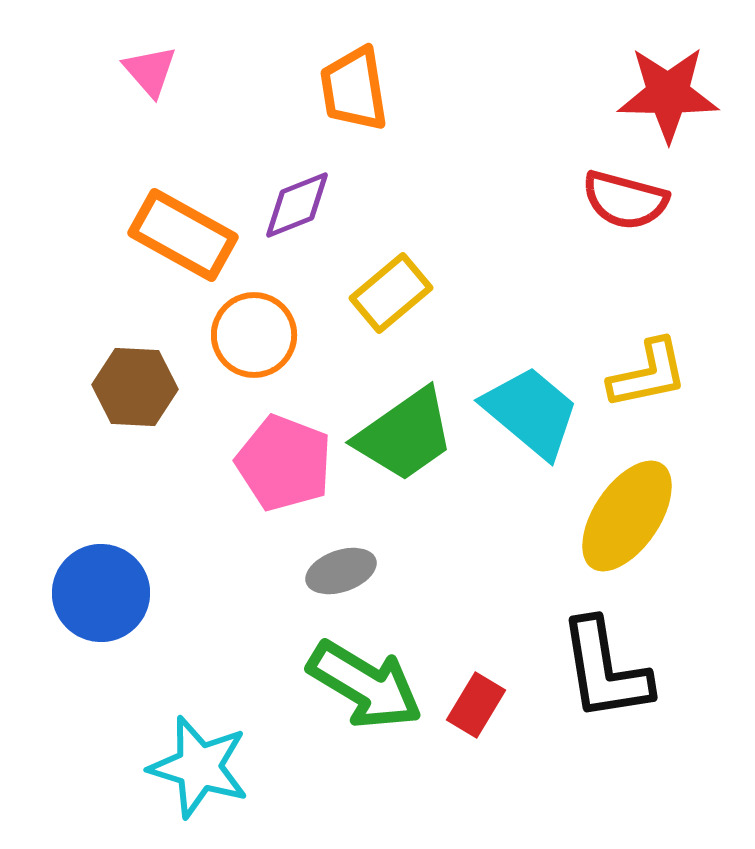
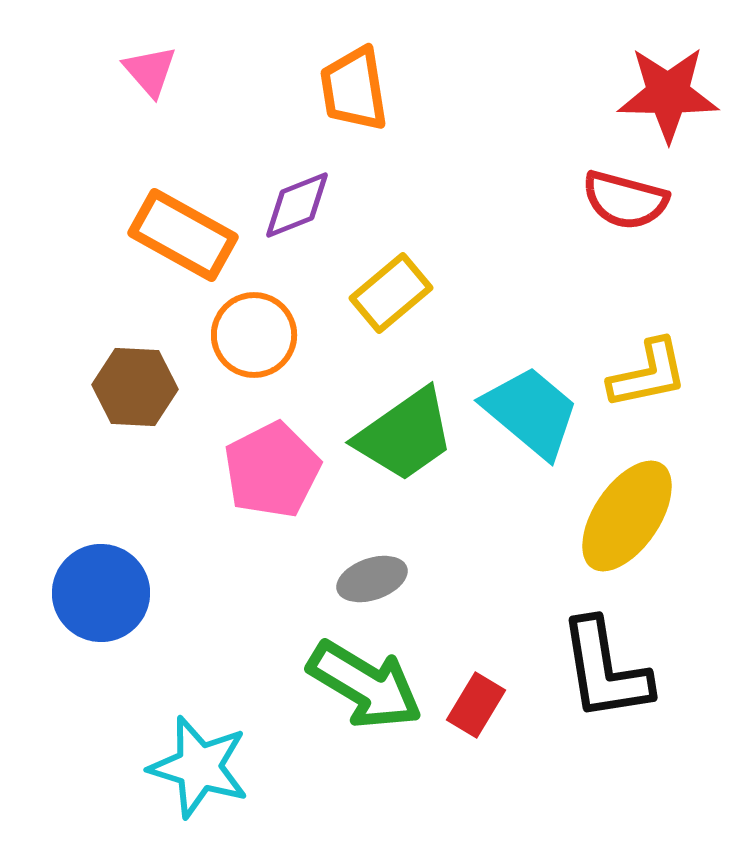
pink pentagon: moved 12 px left, 7 px down; rotated 24 degrees clockwise
gray ellipse: moved 31 px right, 8 px down
